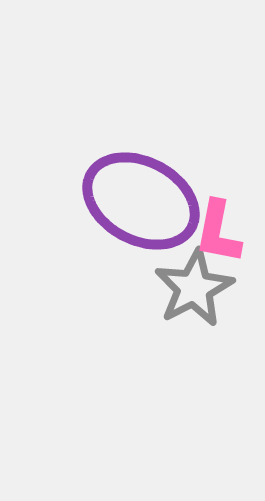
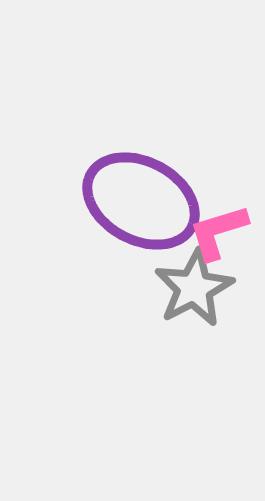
pink L-shape: rotated 62 degrees clockwise
